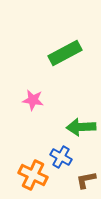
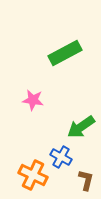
green arrow: rotated 32 degrees counterclockwise
brown L-shape: rotated 115 degrees clockwise
